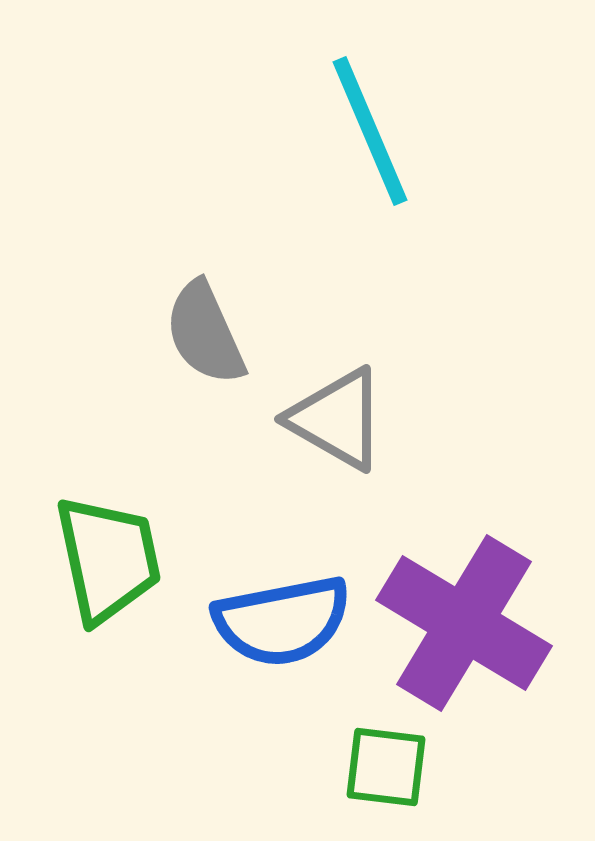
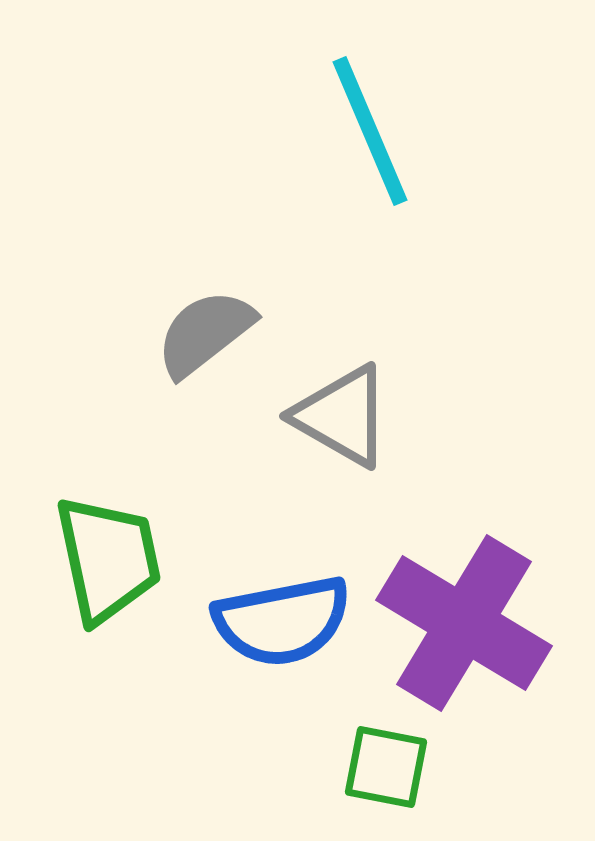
gray semicircle: rotated 76 degrees clockwise
gray triangle: moved 5 px right, 3 px up
green square: rotated 4 degrees clockwise
